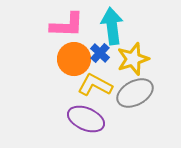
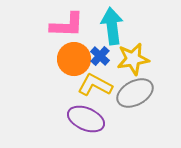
blue cross: moved 3 px down
yellow star: rotated 8 degrees clockwise
